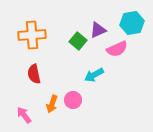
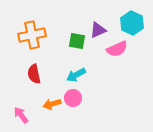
cyan hexagon: rotated 25 degrees counterclockwise
orange cross: rotated 8 degrees counterclockwise
green square: moved 1 px left; rotated 30 degrees counterclockwise
cyan arrow: moved 18 px left
pink circle: moved 2 px up
orange arrow: rotated 54 degrees clockwise
pink arrow: moved 3 px left
